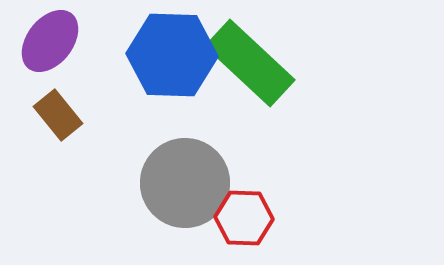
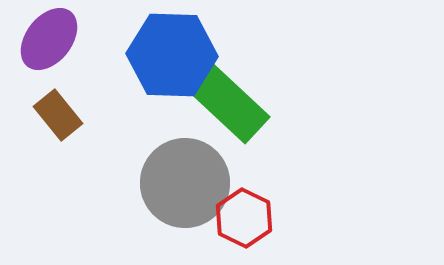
purple ellipse: moved 1 px left, 2 px up
green rectangle: moved 25 px left, 37 px down
red hexagon: rotated 24 degrees clockwise
